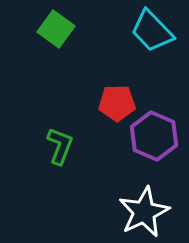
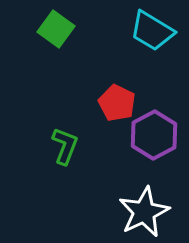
cyan trapezoid: rotated 15 degrees counterclockwise
red pentagon: rotated 27 degrees clockwise
purple hexagon: moved 1 px up; rotated 9 degrees clockwise
green L-shape: moved 5 px right
